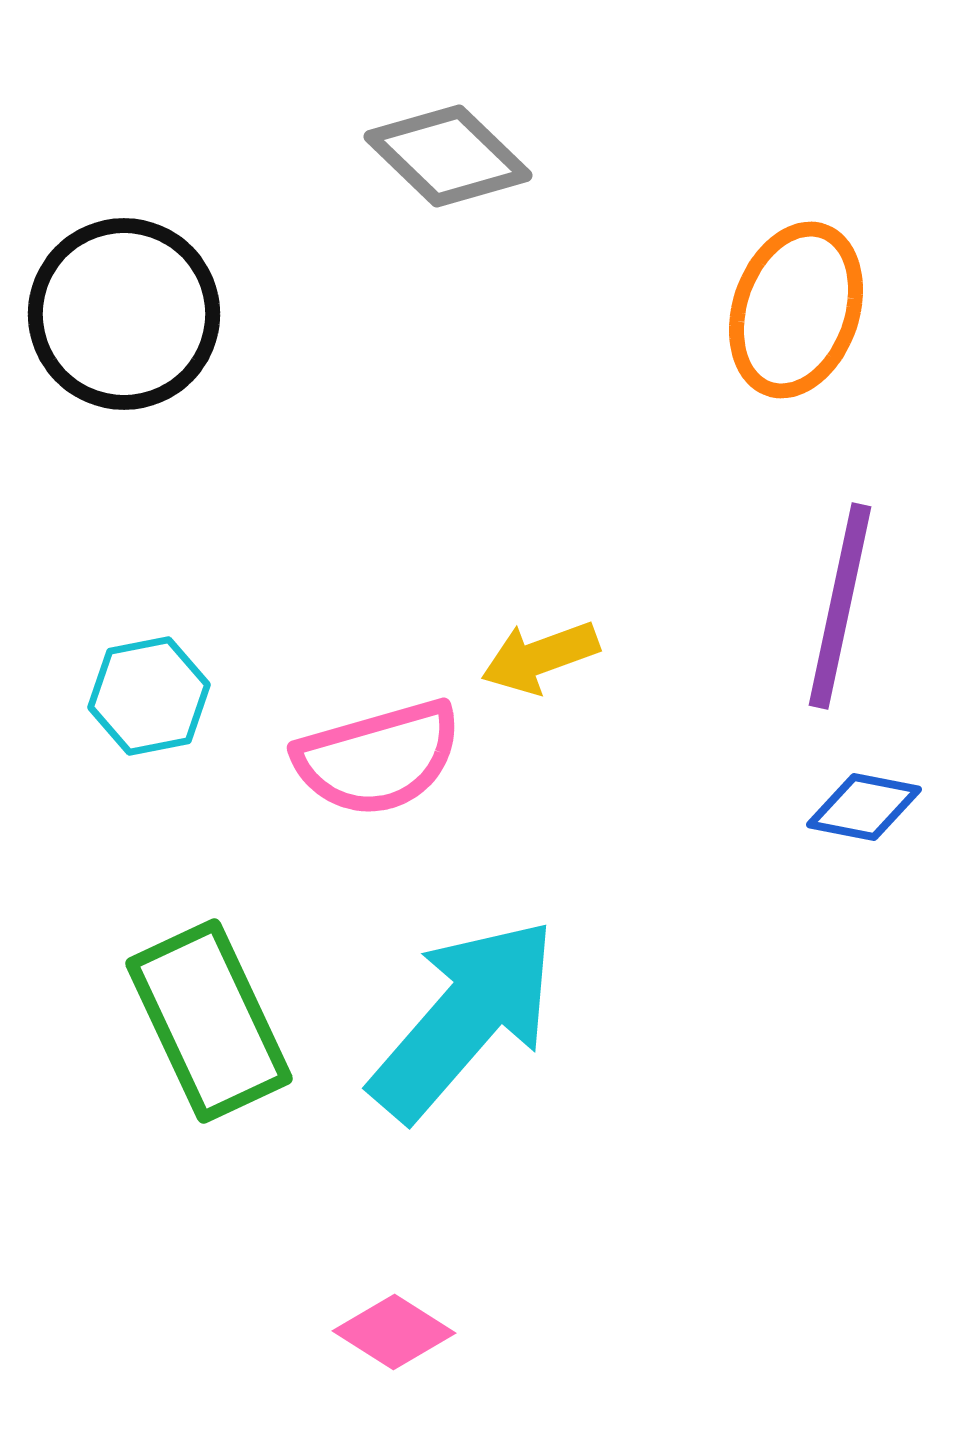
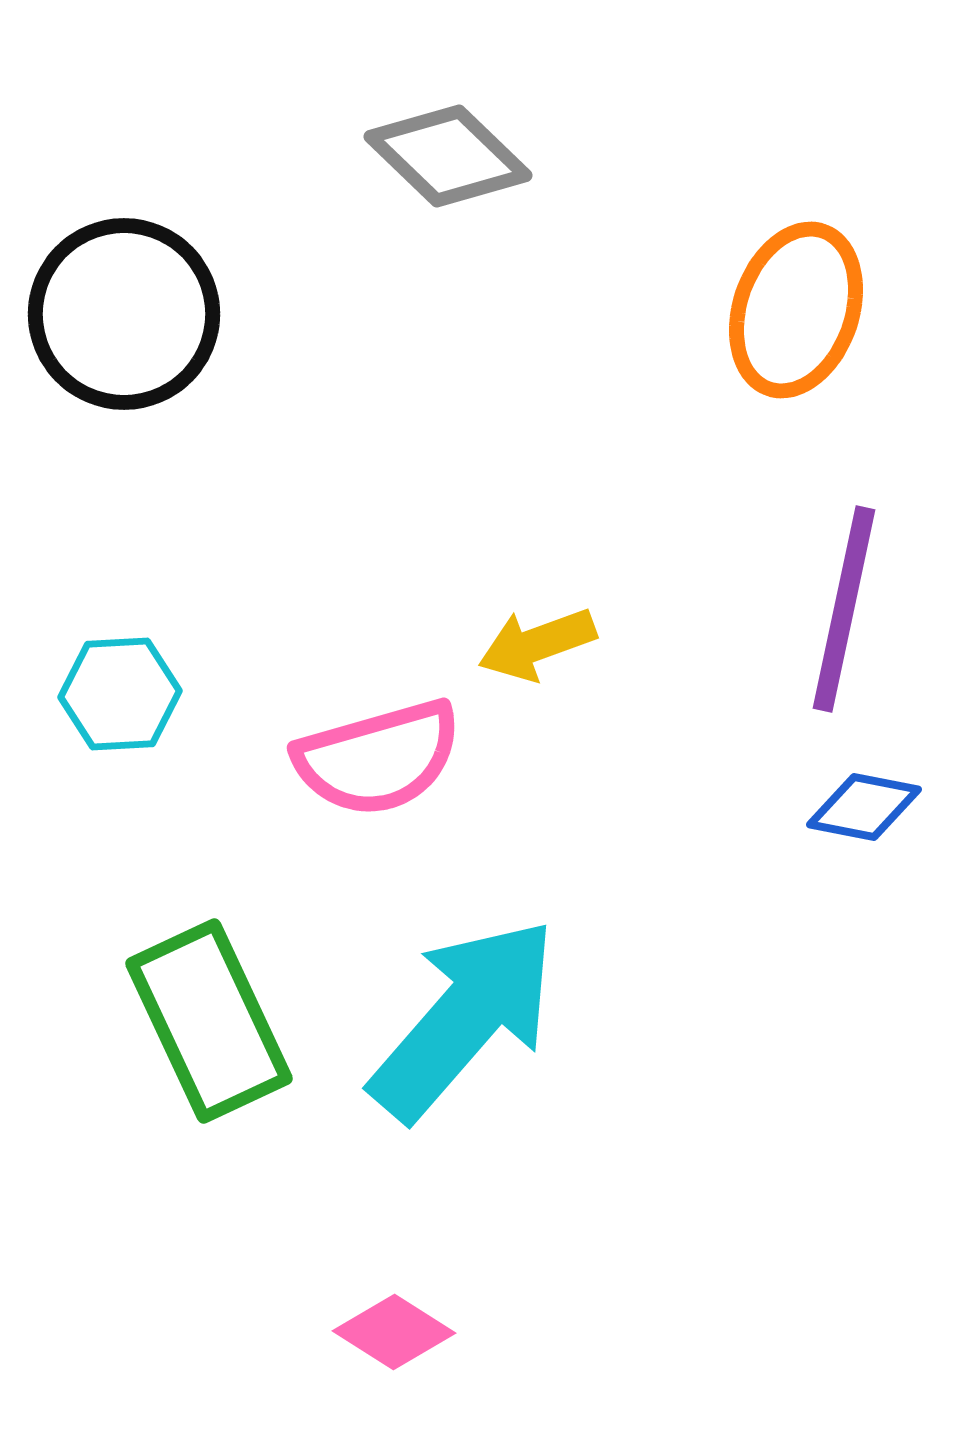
purple line: moved 4 px right, 3 px down
yellow arrow: moved 3 px left, 13 px up
cyan hexagon: moved 29 px left, 2 px up; rotated 8 degrees clockwise
